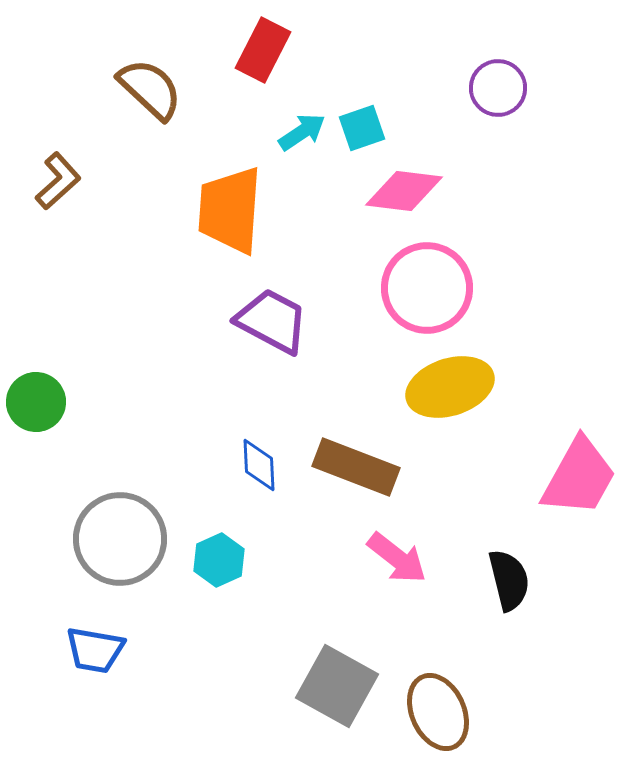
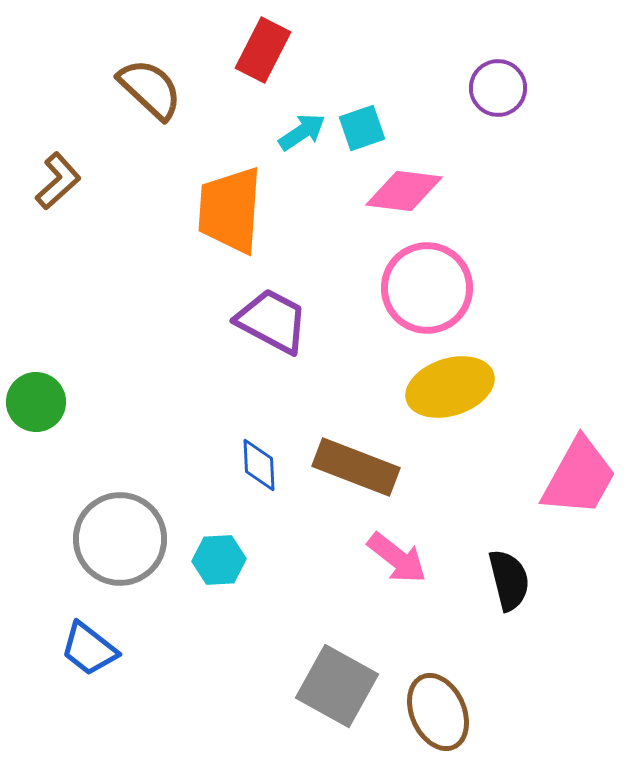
cyan hexagon: rotated 21 degrees clockwise
blue trapezoid: moved 6 px left, 1 px up; rotated 28 degrees clockwise
